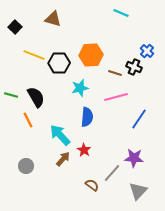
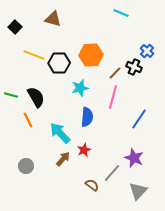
brown line: rotated 64 degrees counterclockwise
pink line: moved 3 px left; rotated 60 degrees counterclockwise
cyan arrow: moved 2 px up
red star: rotated 16 degrees clockwise
purple star: rotated 18 degrees clockwise
